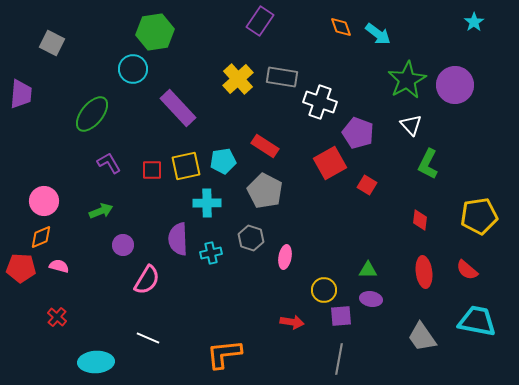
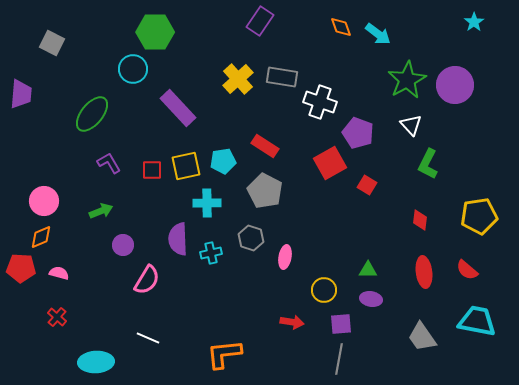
green hexagon at (155, 32): rotated 9 degrees clockwise
pink semicircle at (59, 266): moved 7 px down
purple square at (341, 316): moved 8 px down
